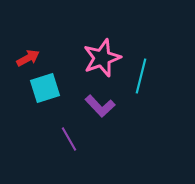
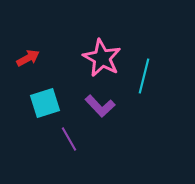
pink star: rotated 24 degrees counterclockwise
cyan line: moved 3 px right
cyan square: moved 15 px down
